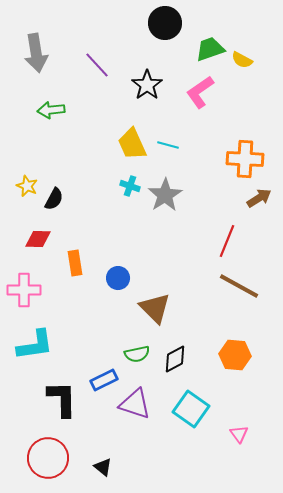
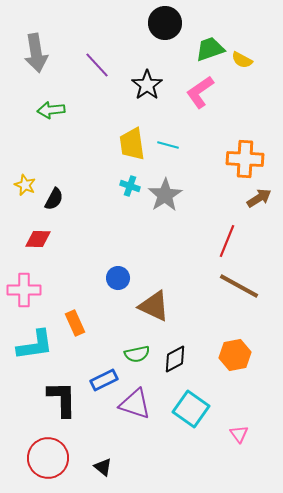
yellow trapezoid: rotated 16 degrees clockwise
yellow star: moved 2 px left, 1 px up
orange rectangle: moved 60 px down; rotated 15 degrees counterclockwise
brown triangle: moved 1 px left, 2 px up; rotated 20 degrees counterclockwise
orange hexagon: rotated 16 degrees counterclockwise
